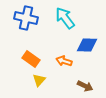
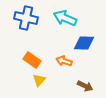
cyan arrow: rotated 30 degrees counterclockwise
blue diamond: moved 3 px left, 2 px up
orange rectangle: moved 1 px right, 1 px down
